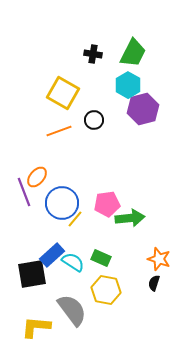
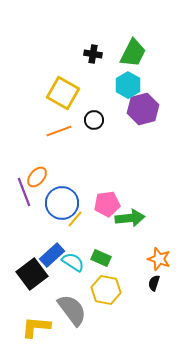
black square: rotated 28 degrees counterclockwise
